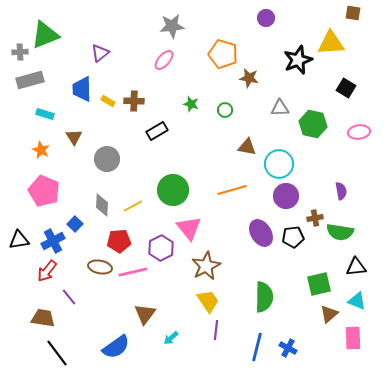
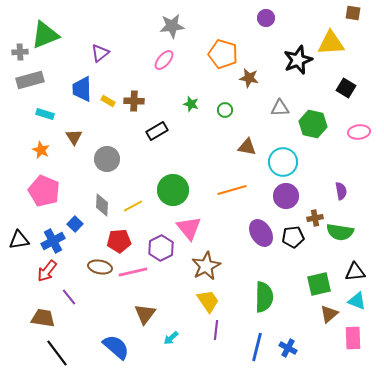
cyan circle at (279, 164): moved 4 px right, 2 px up
black triangle at (356, 267): moved 1 px left, 5 px down
blue semicircle at (116, 347): rotated 104 degrees counterclockwise
